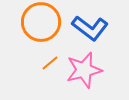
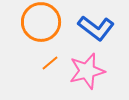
blue L-shape: moved 6 px right
pink star: moved 3 px right, 1 px down
